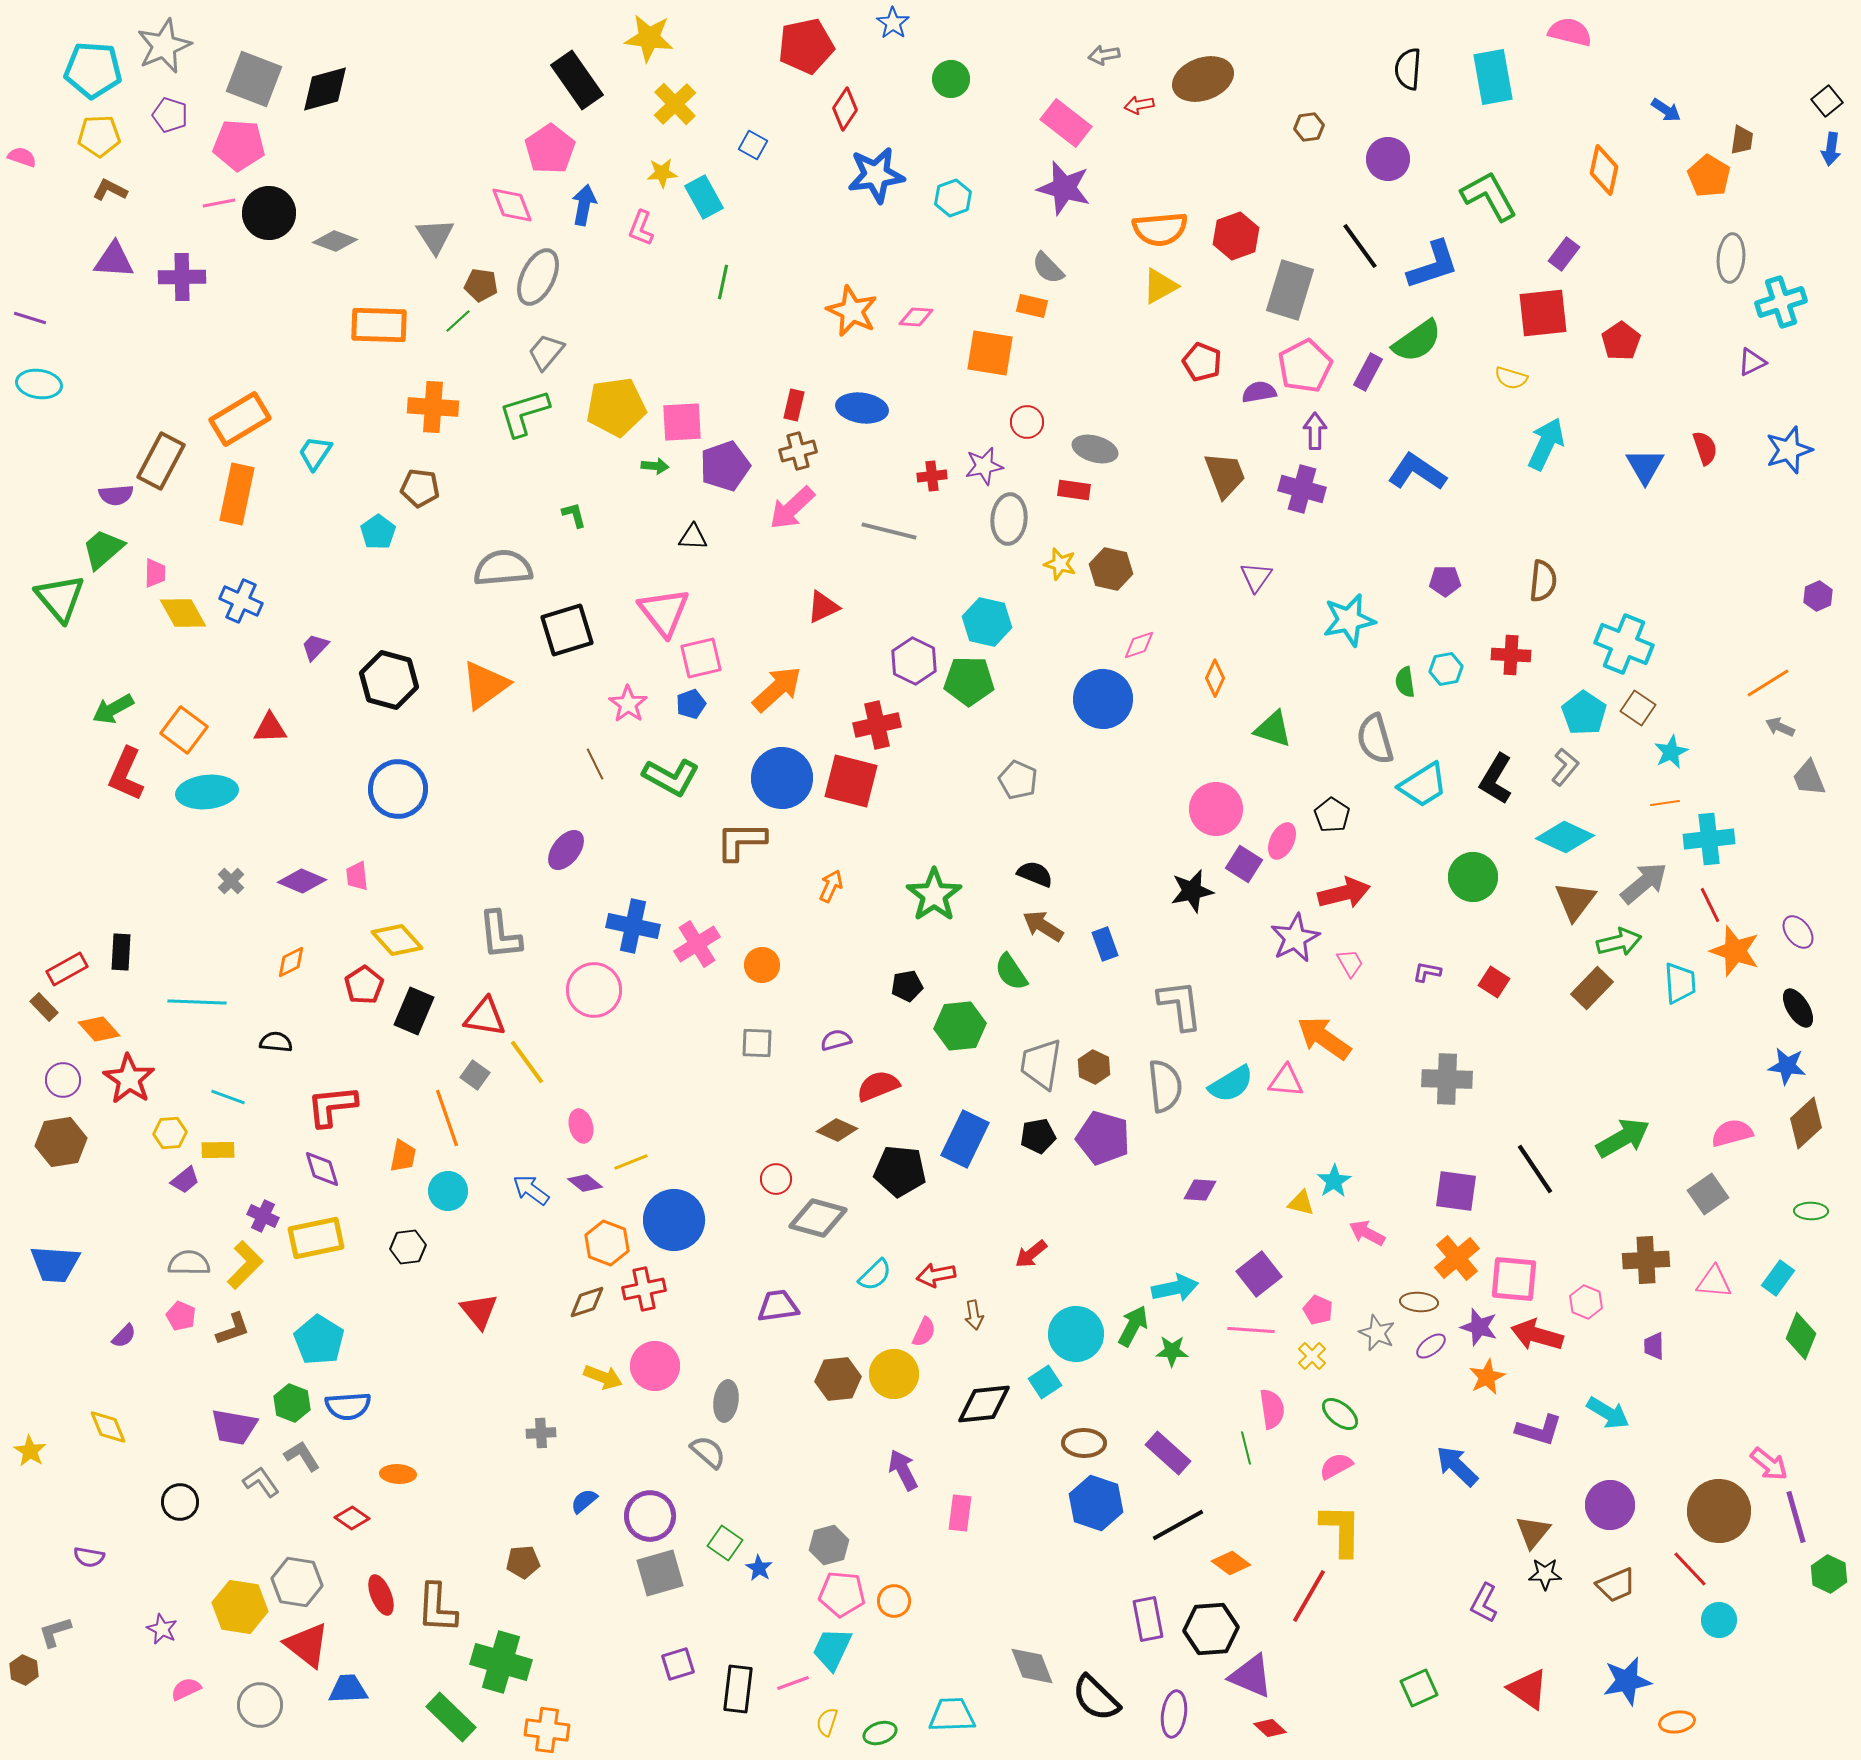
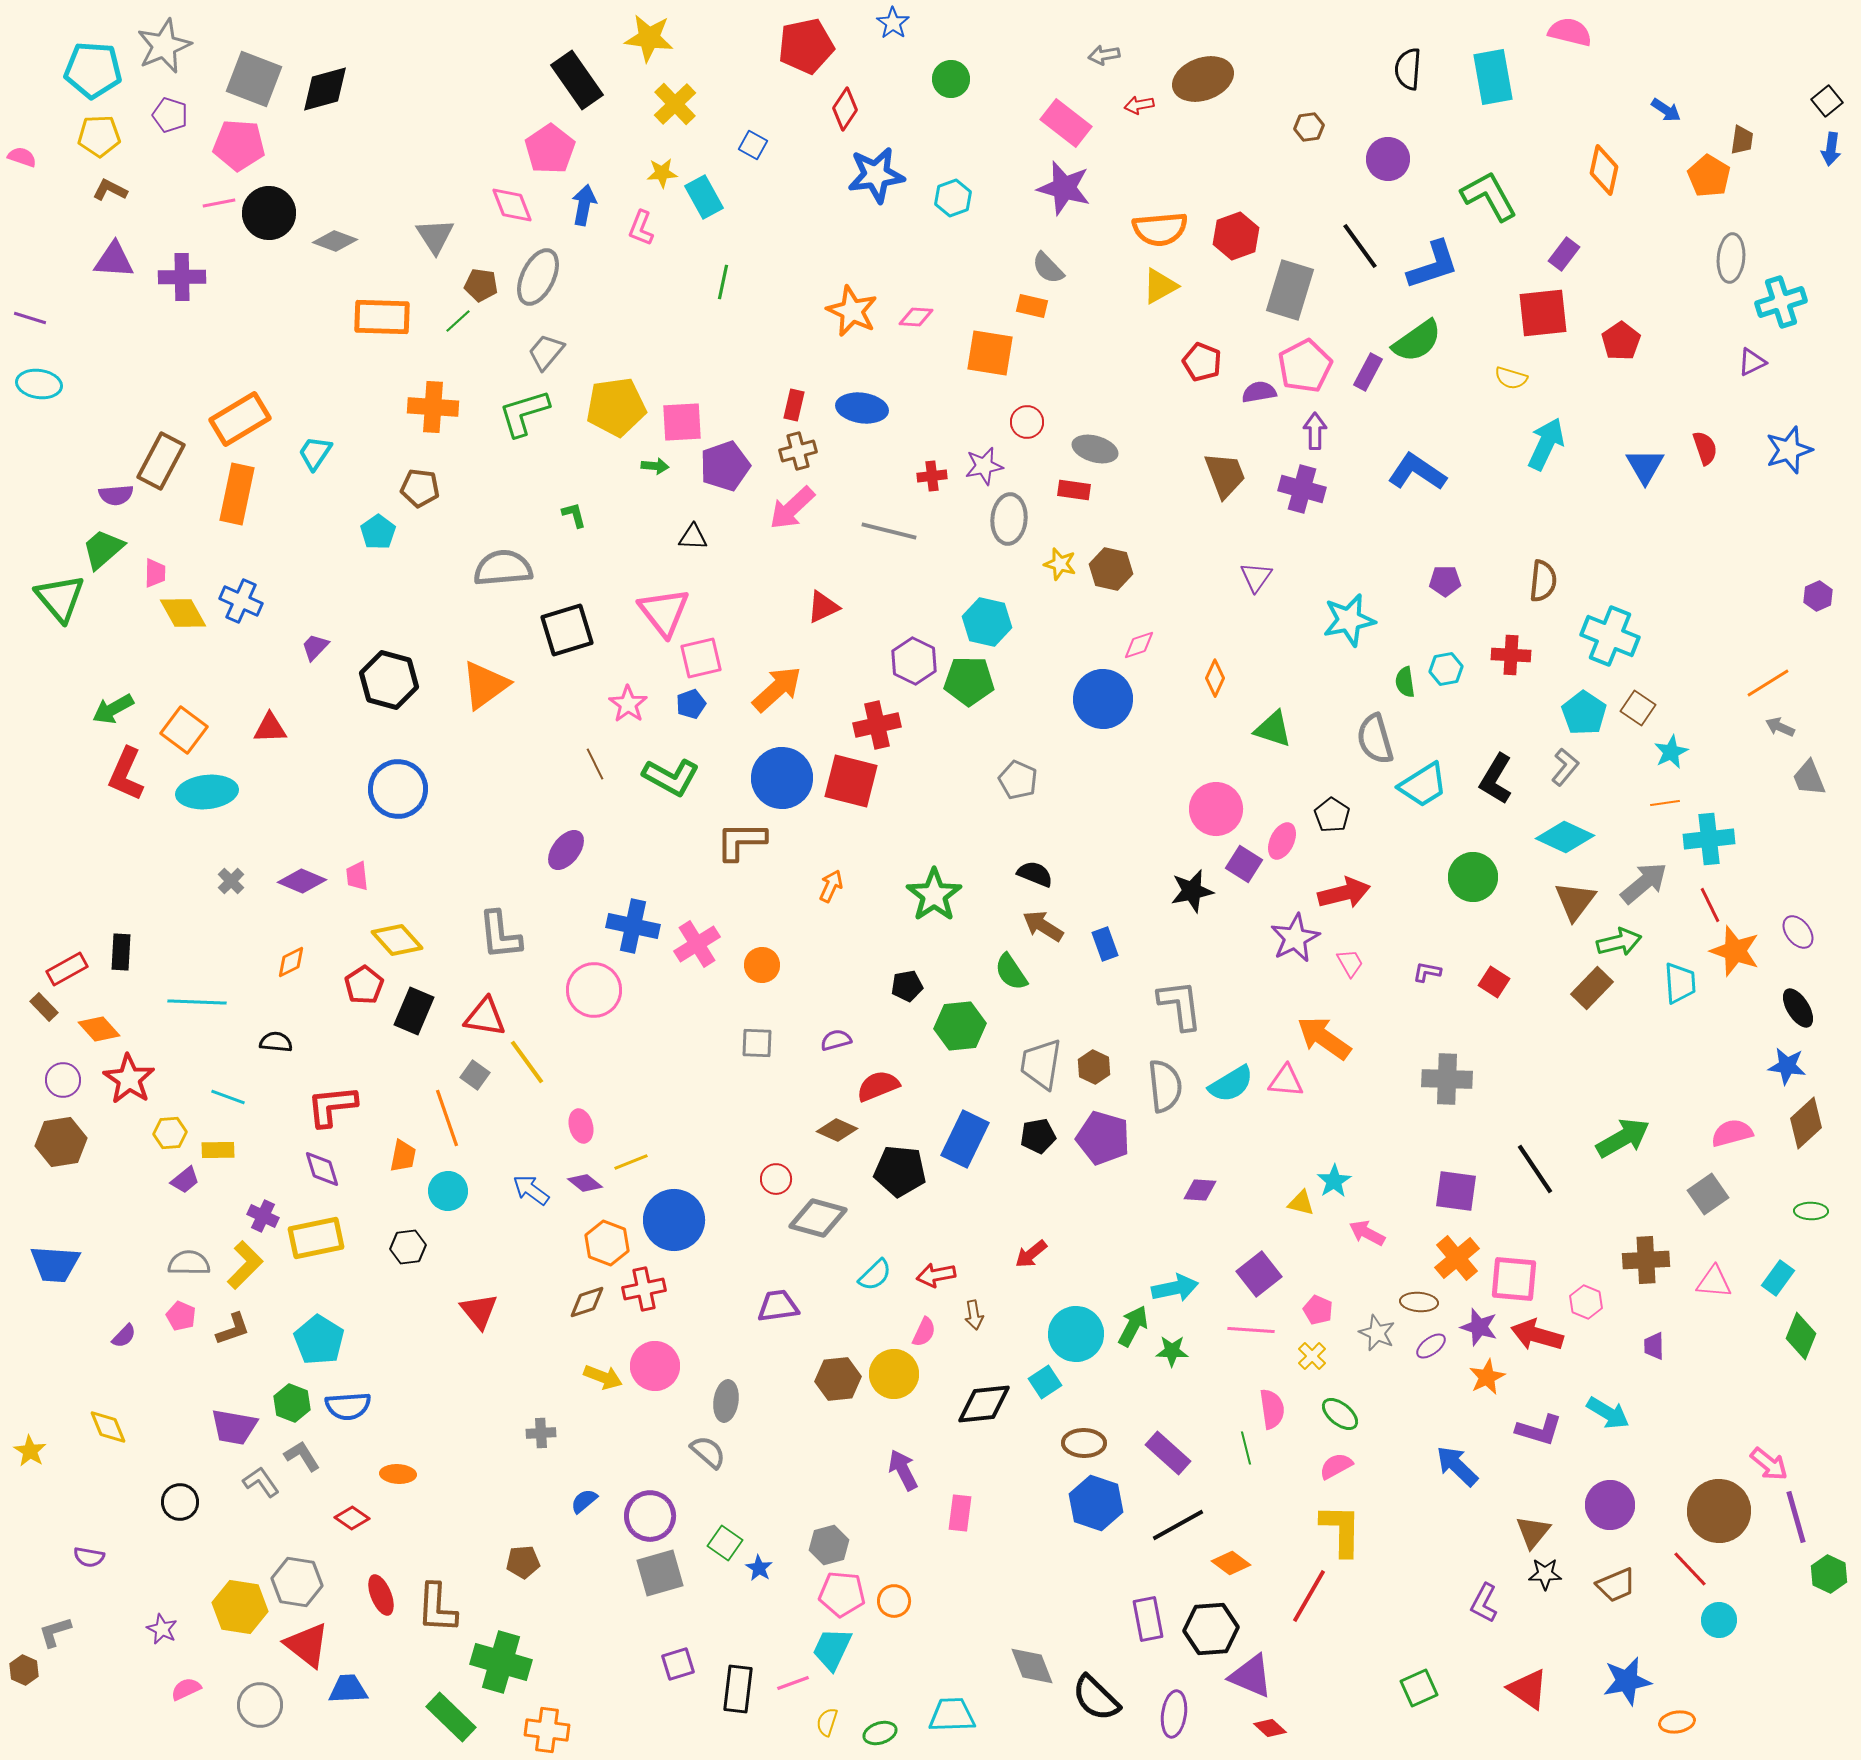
orange rectangle at (379, 325): moved 3 px right, 8 px up
cyan cross at (1624, 644): moved 14 px left, 8 px up
